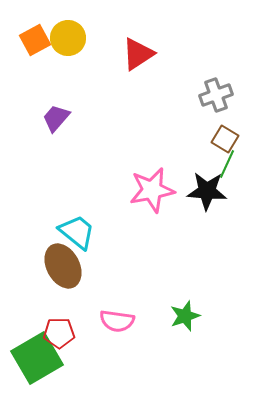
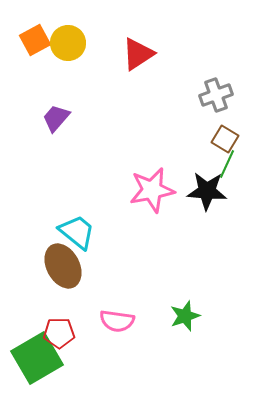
yellow circle: moved 5 px down
